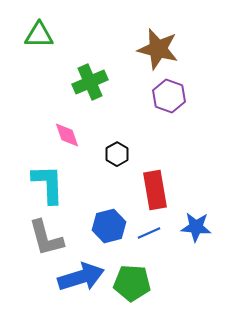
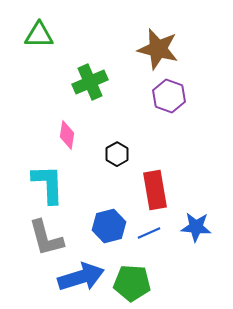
pink diamond: rotated 28 degrees clockwise
